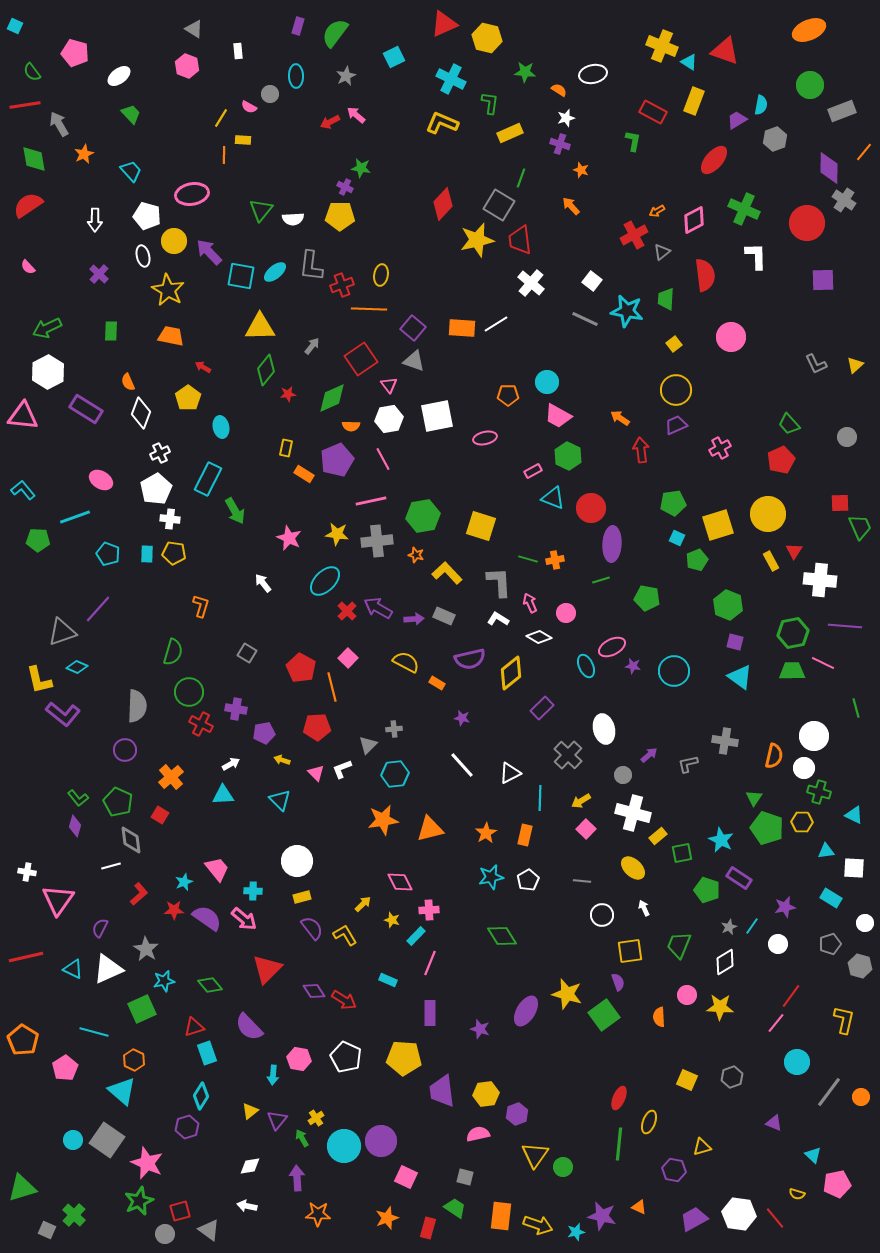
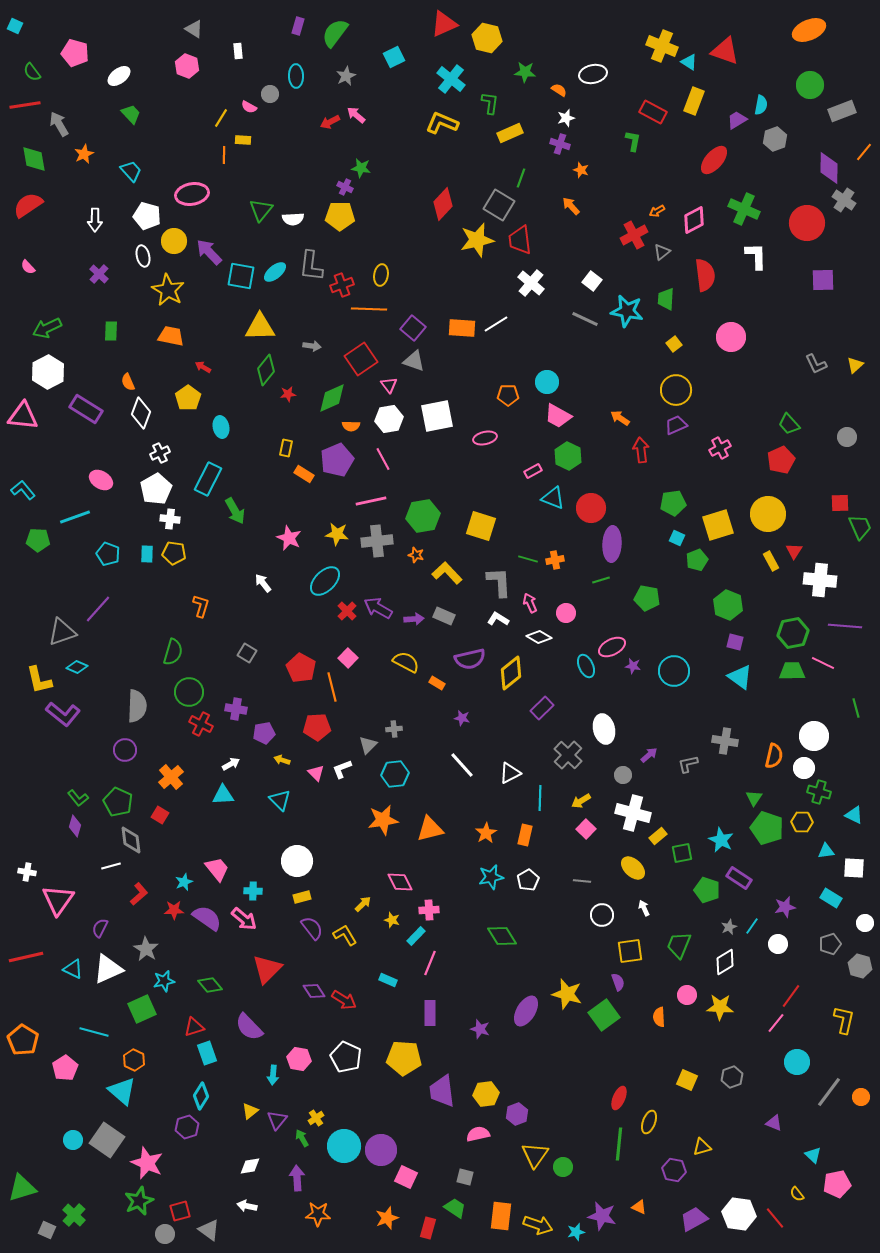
cyan cross at (451, 79): rotated 12 degrees clockwise
gray arrow at (312, 346): rotated 60 degrees clockwise
purple circle at (381, 1141): moved 9 px down
yellow semicircle at (797, 1194): rotated 35 degrees clockwise
